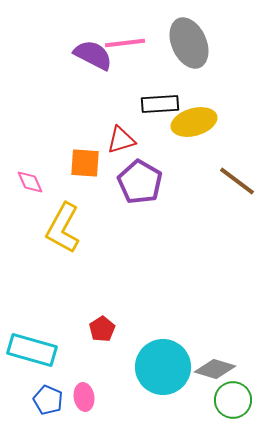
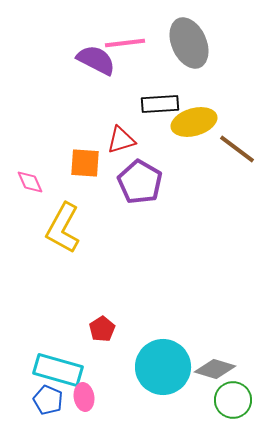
purple semicircle: moved 3 px right, 5 px down
brown line: moved 32 px up
cyan rectangle: moved 26 px right, 20 px down
